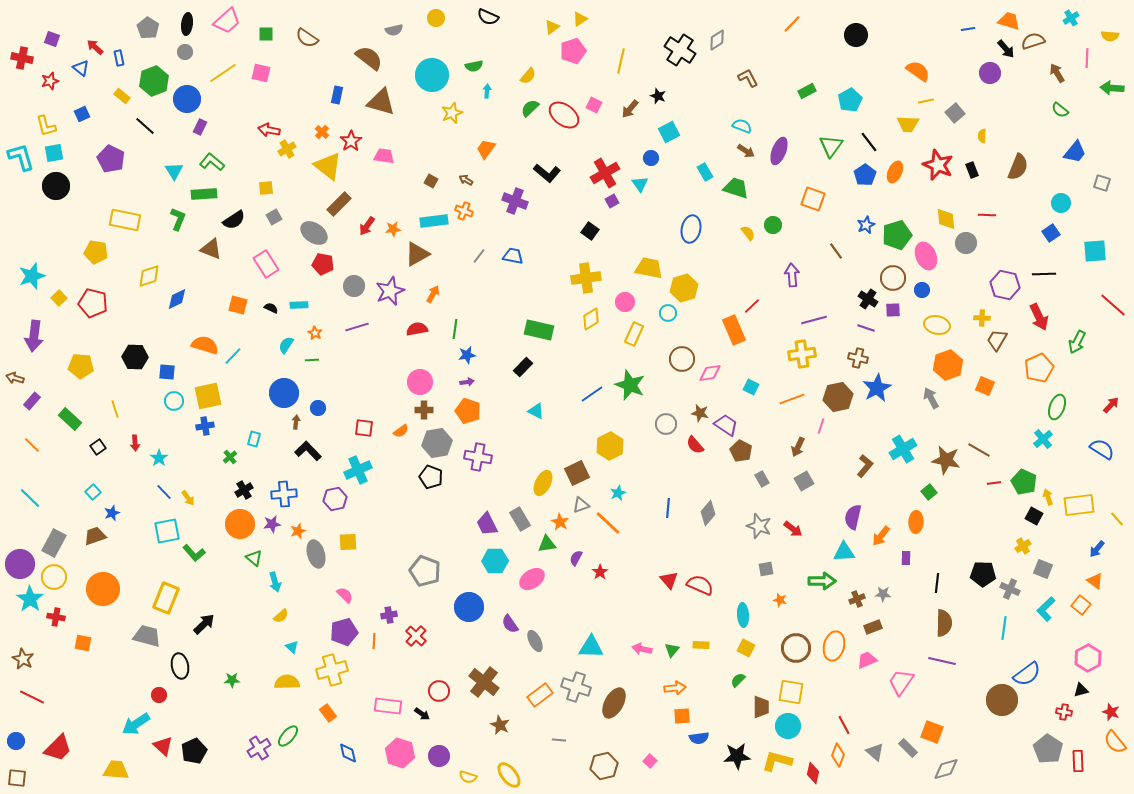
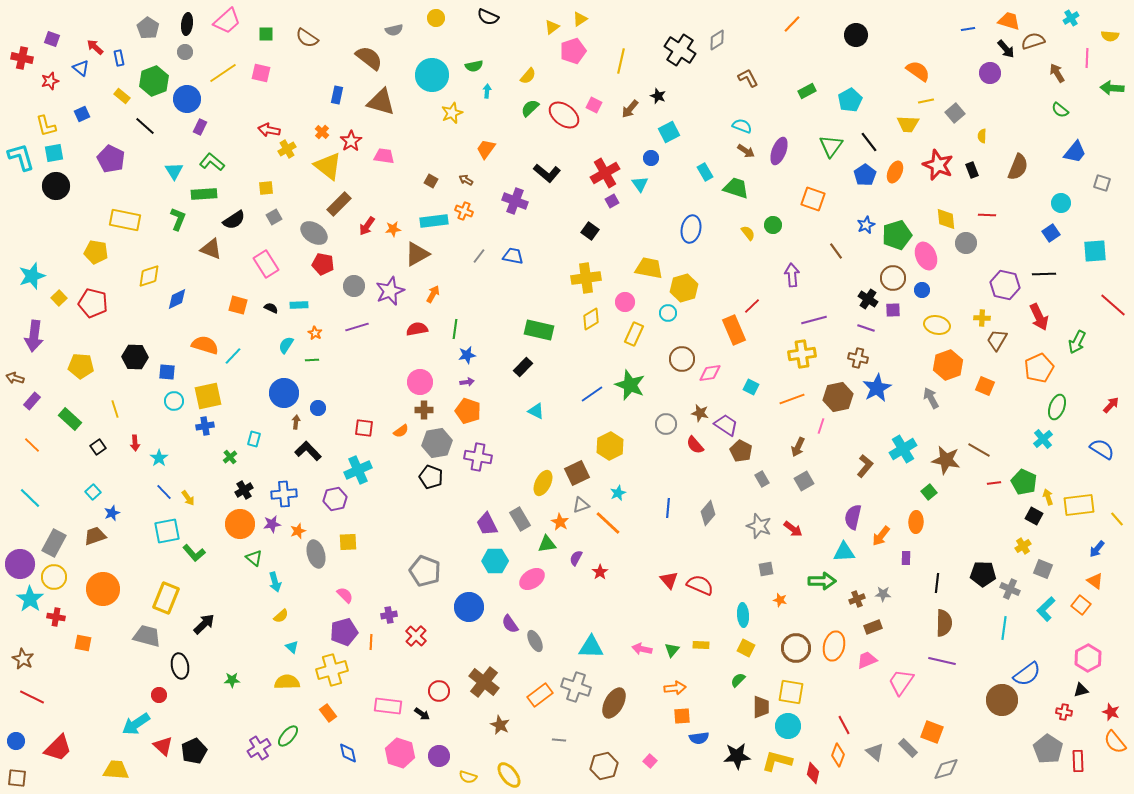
orange line at (374, 641): moved 3 px left, 1 px down
